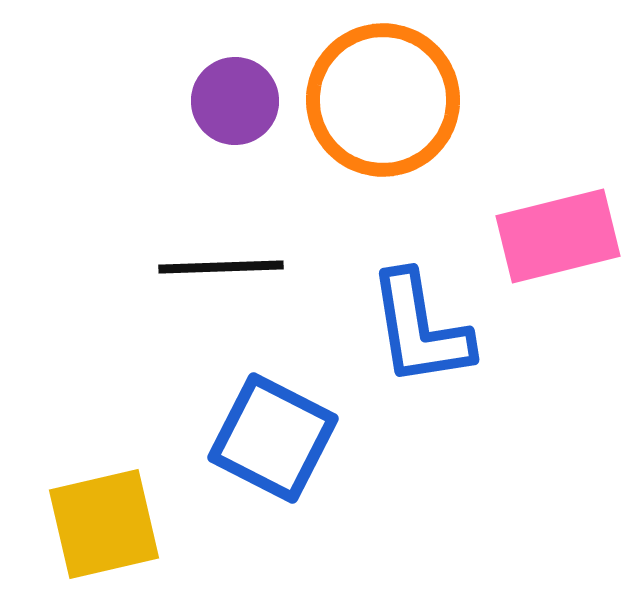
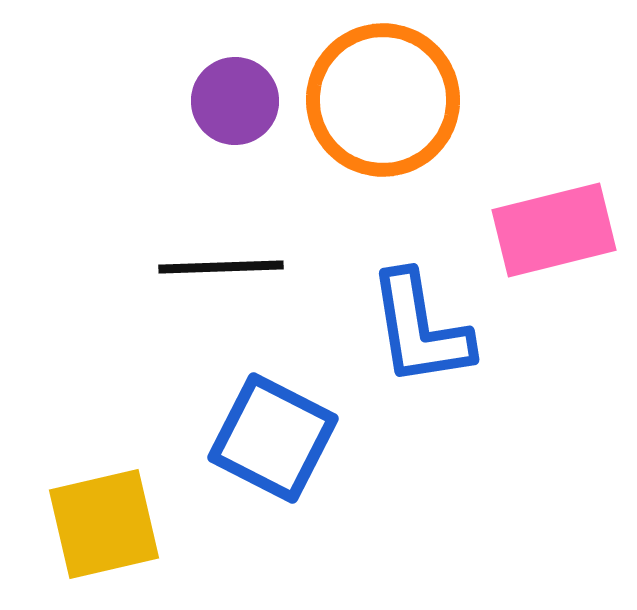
pink rectangle: moved 4 px left, 6 px up
